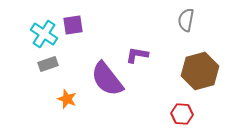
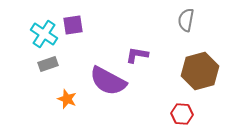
purple semicircle: moved 1 px right, 2 px down; rotated 24 degrees counterclockwise
